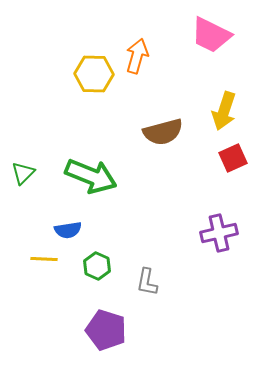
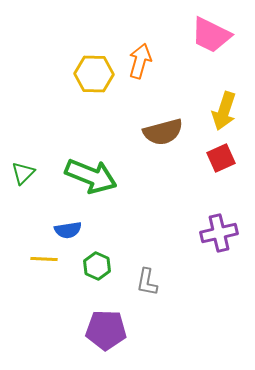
orange arrow: moved 3 px right, 5 px down
red square: moved 12 px left
purple pentagon: rotated 15 degrees counterclockwise
